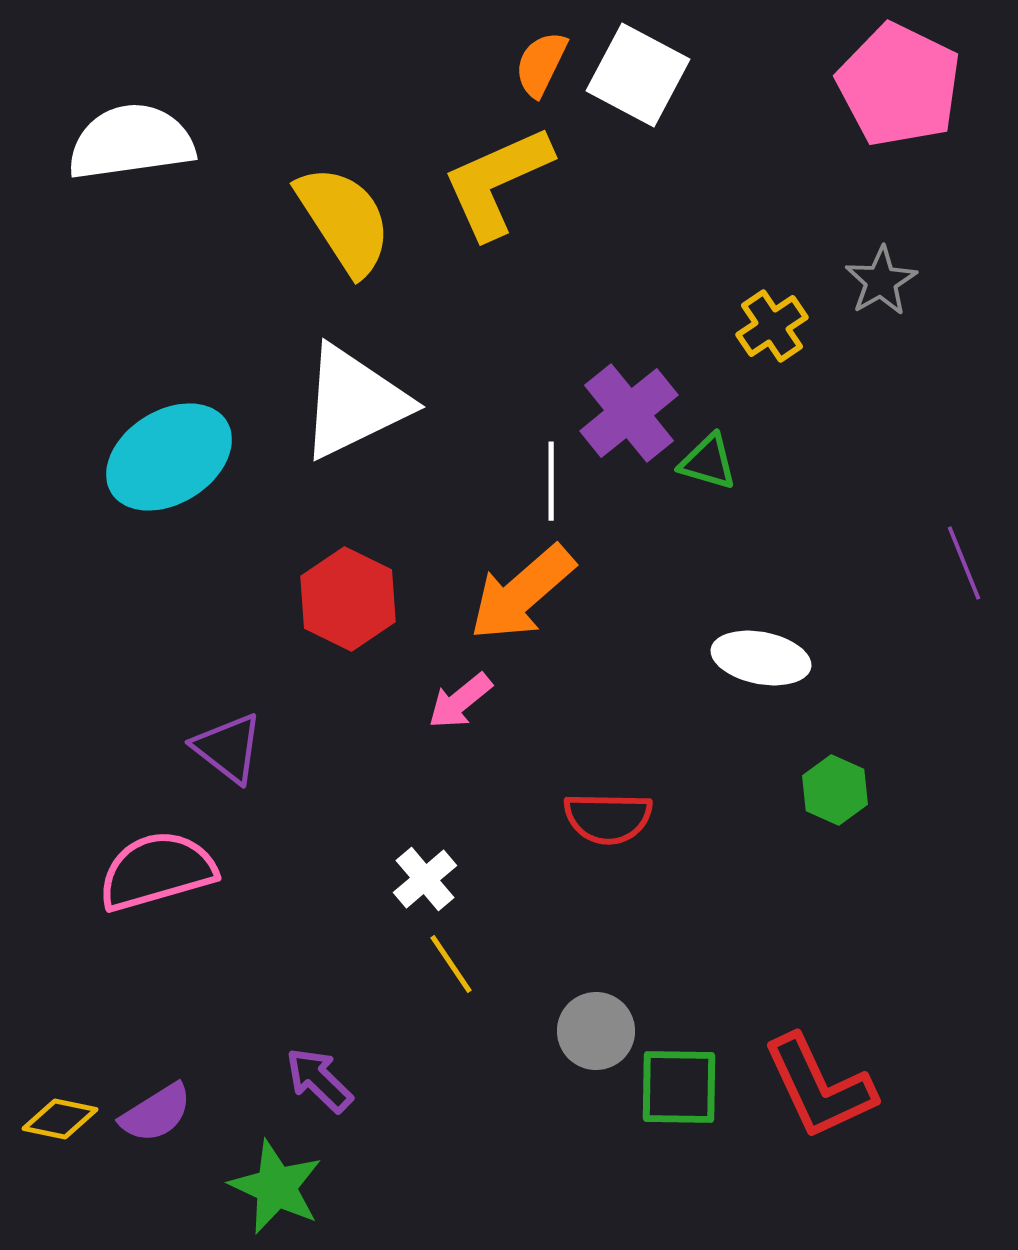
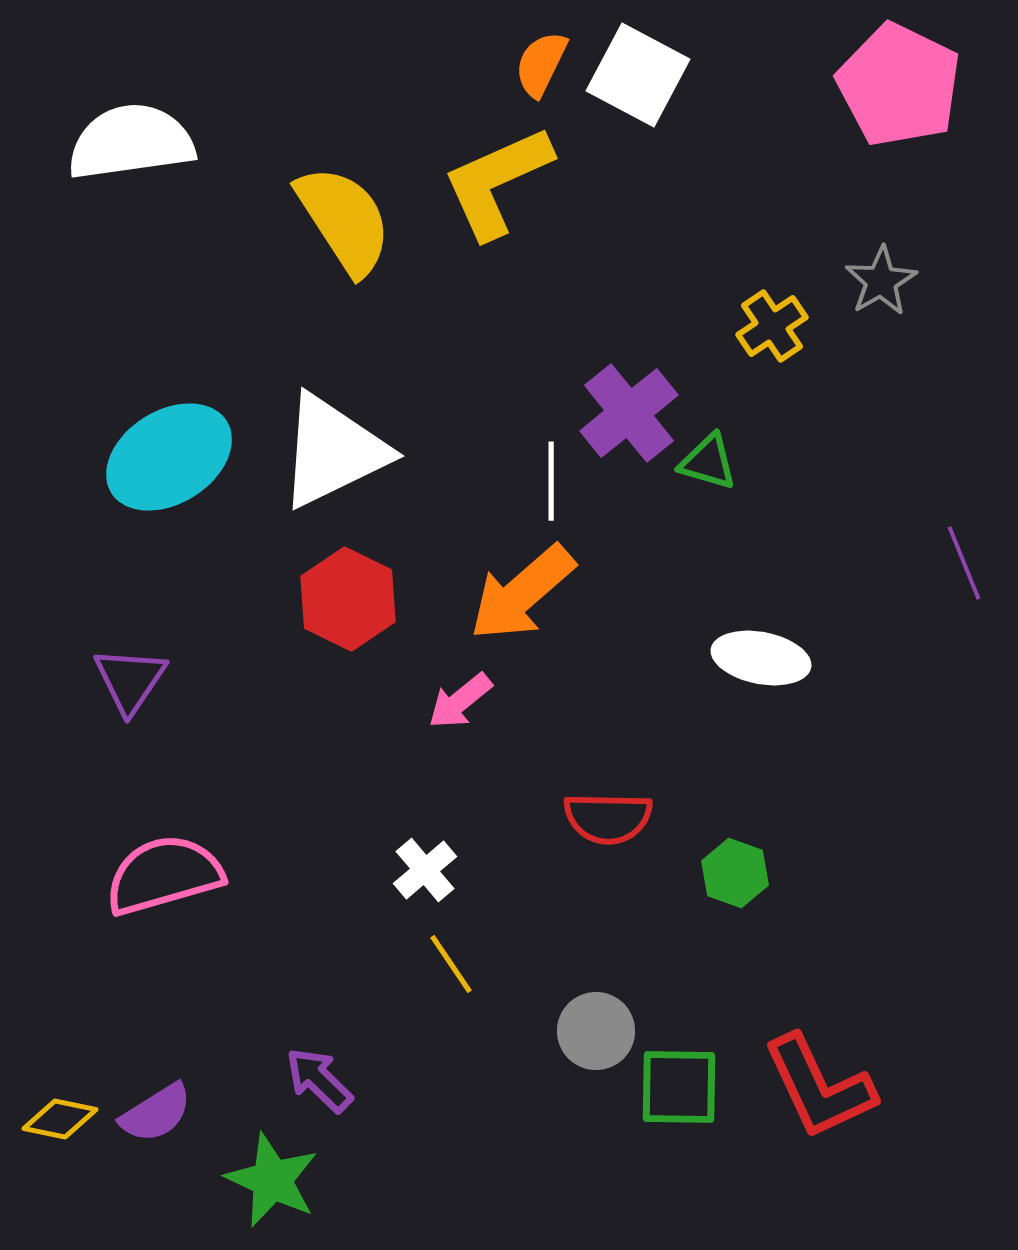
white triangle: moved 21 px left, 49 px down
purple triangle: moved 98 px left, 68 px up; rotated 26 degrees clockwise
green hexagon: moved 100 px left, 83 px down; rotated 4 degrees counterclockwise
pink semicircle: moved 7 px right, 4 px down
white cross: moved 9 px up
green star: moved 4 px left, 7 px up
